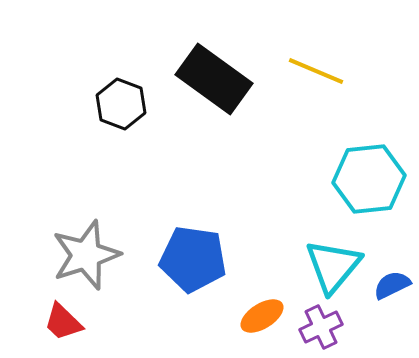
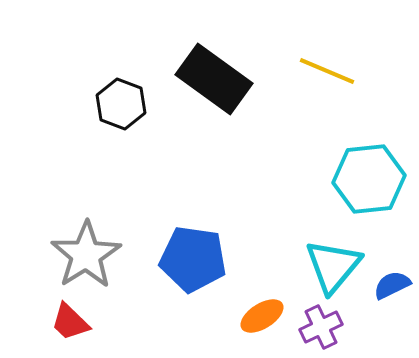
yellow line: moved 11 px right
gray star: rotated 14 degrees counterclockwise
red trapezoid: moved 7 px right
